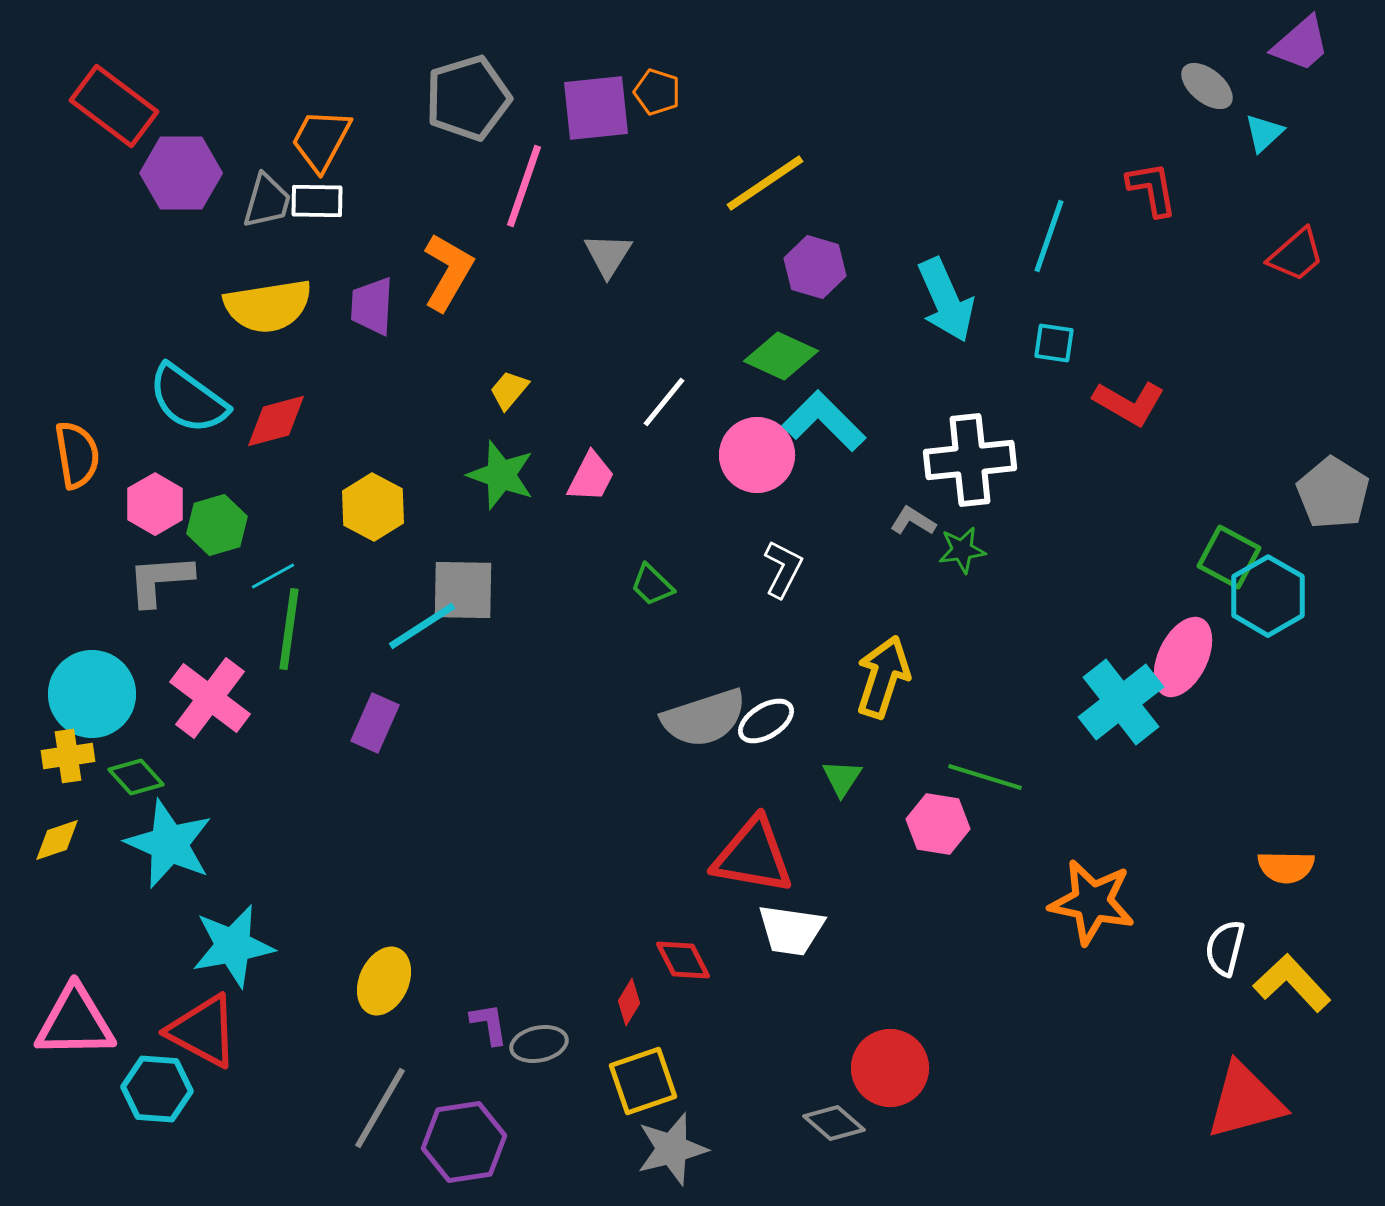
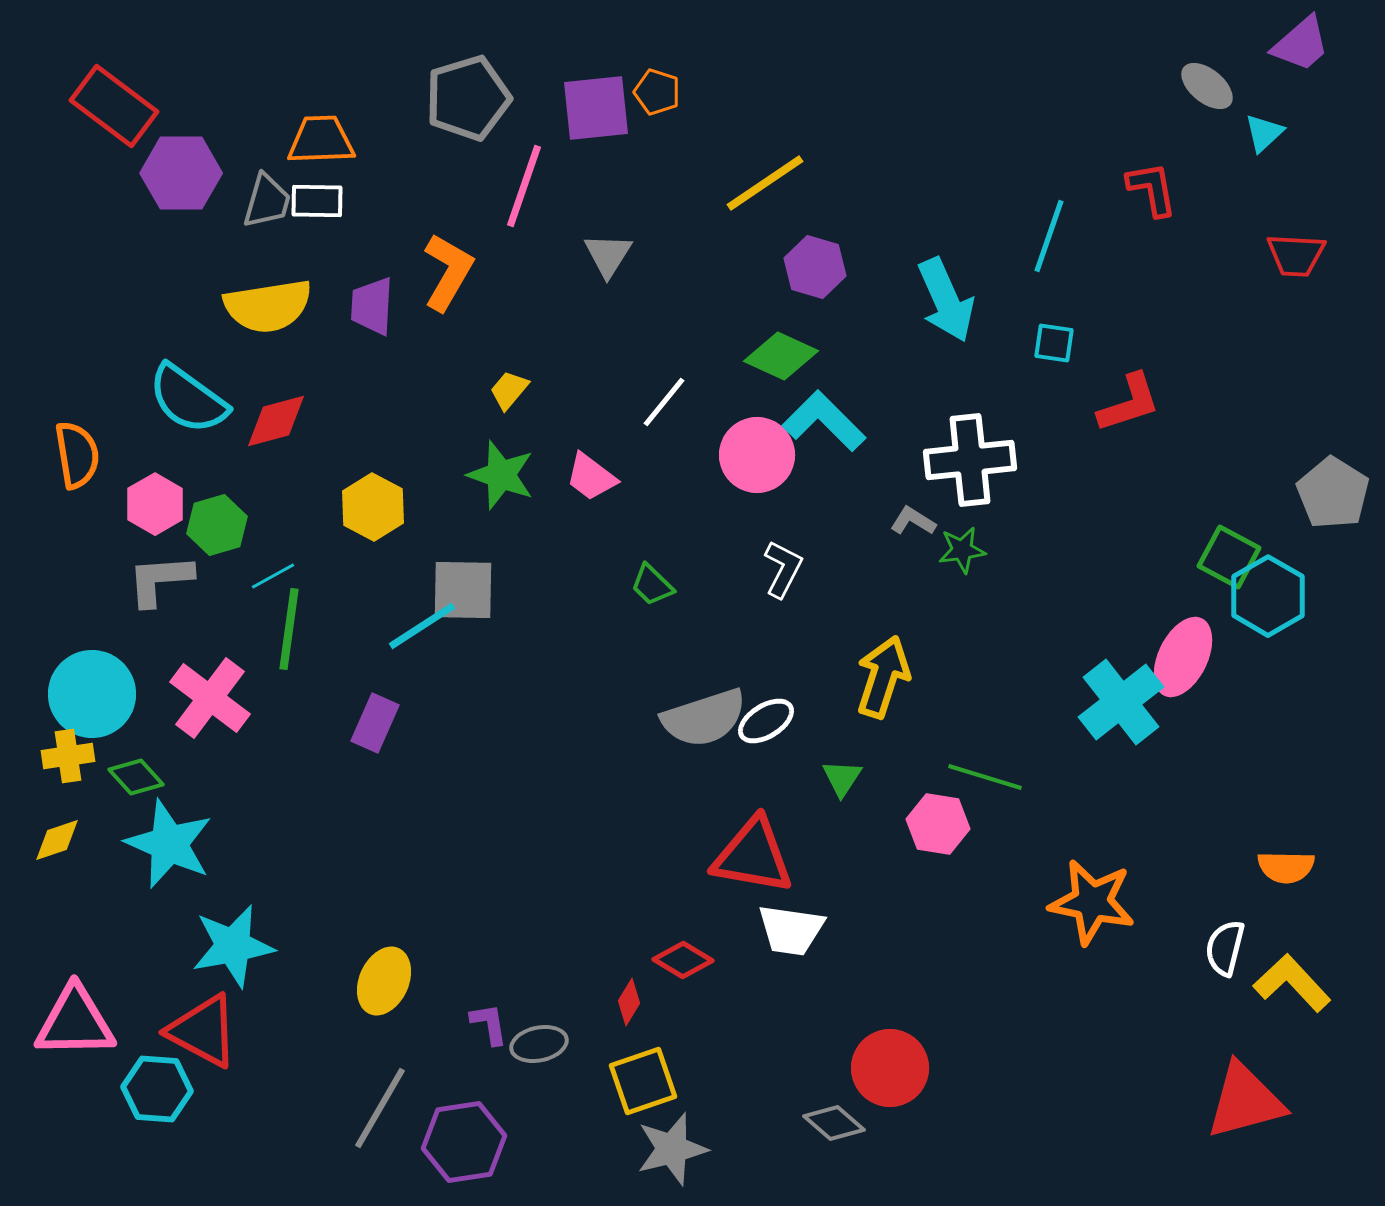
orange trapezoid at (321, 140): rotated 60 degrees clockwise
red trapezoid at (1296, 255): rotated 44 degrees clockwise
red L-shape at (1129, 403): rotated 48 degrees counterclockwise
pink trapezoid at (591, 477): rotated 100 degrees clockwise
red diamond at (683, 960): rotated 32 degrees counterclockwise
